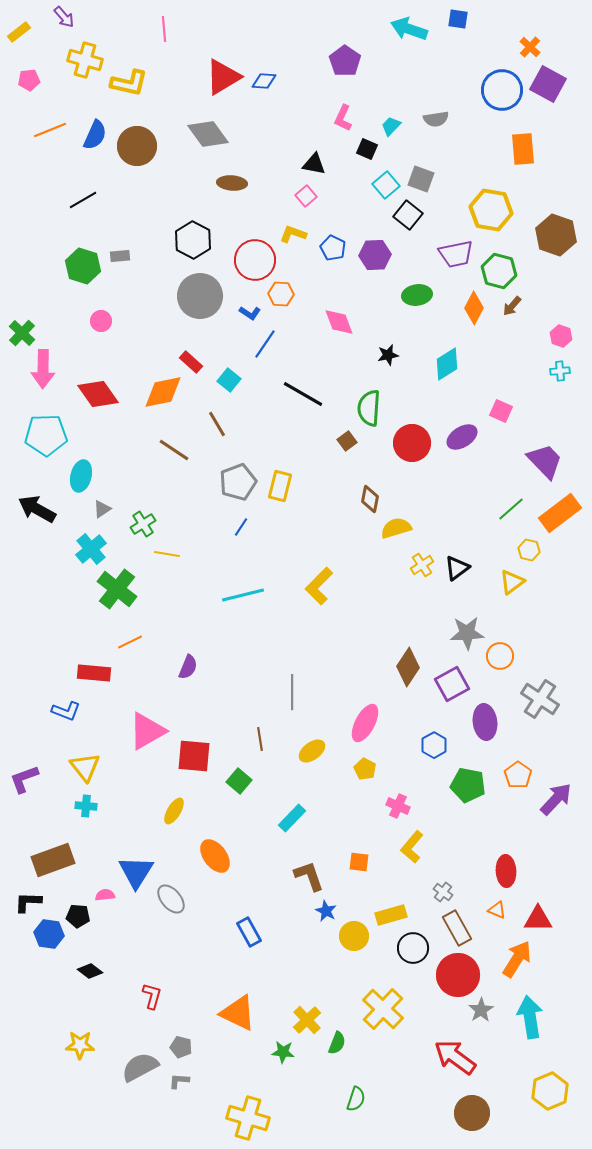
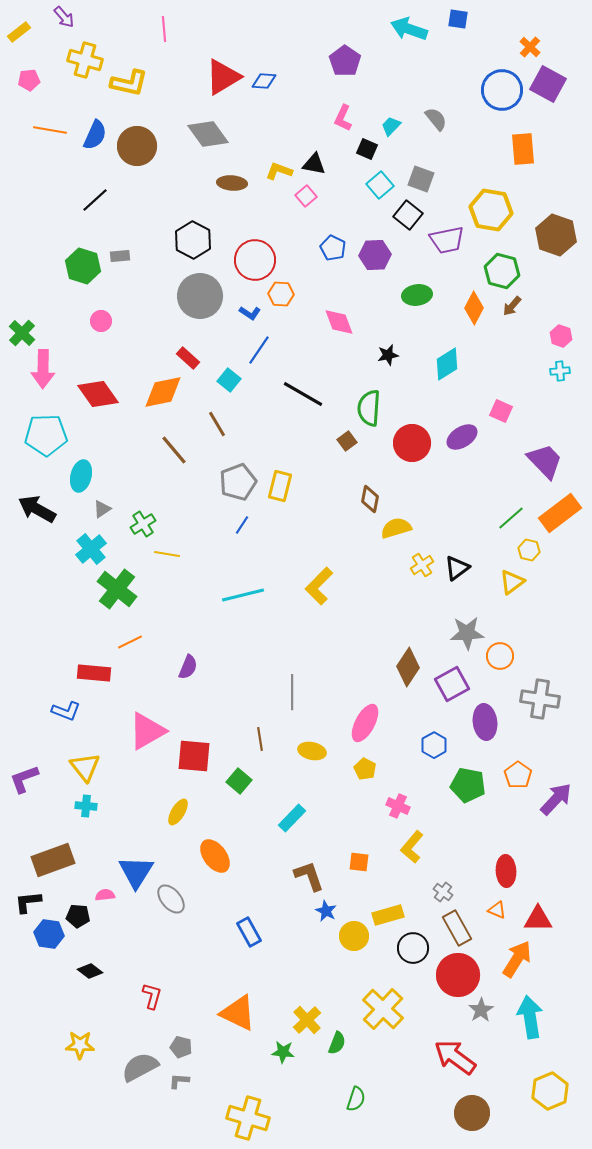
gray semicircle at (436, 119): rotated 120 degrees counterclockwise
orange line at (50, 130): rotated 32 degrees clockwise
cyan square at (386, 185): moved 6 px left
black line at (83, 200): moved 12 px right; rotated 12 degrees counterclockwise
yellow L-shape at (293, 234): moved 14 px left, 63 px up
purple trapezoid at (456, 254): moved 9 px left, 14 px up
green hexagon at (499, 271): moved 3 px right
blue line at (265, 344): moved 6 px left, 6 px down
red rectangle at (191, 362): moved 3 px left, 4 px up
brown line at (174, 450): rotated 16 degrees clockwise
green line at (511, 509): moved 9 px down
blue line at (241, 527): moved 1 px right, 2 px up
gray cross at (540, 699): rotated 24 degrees counterclockwise
yellow ellipse at (312, 751): rotated 48 degrees clockwise
yellow ellipse at (174, 811): moved 4 px right, 1 px down
black L-shape at (28, 902): rotated 8 degrees counterclockwise
yellow rectangle at (391, 915): moved 3 px left
